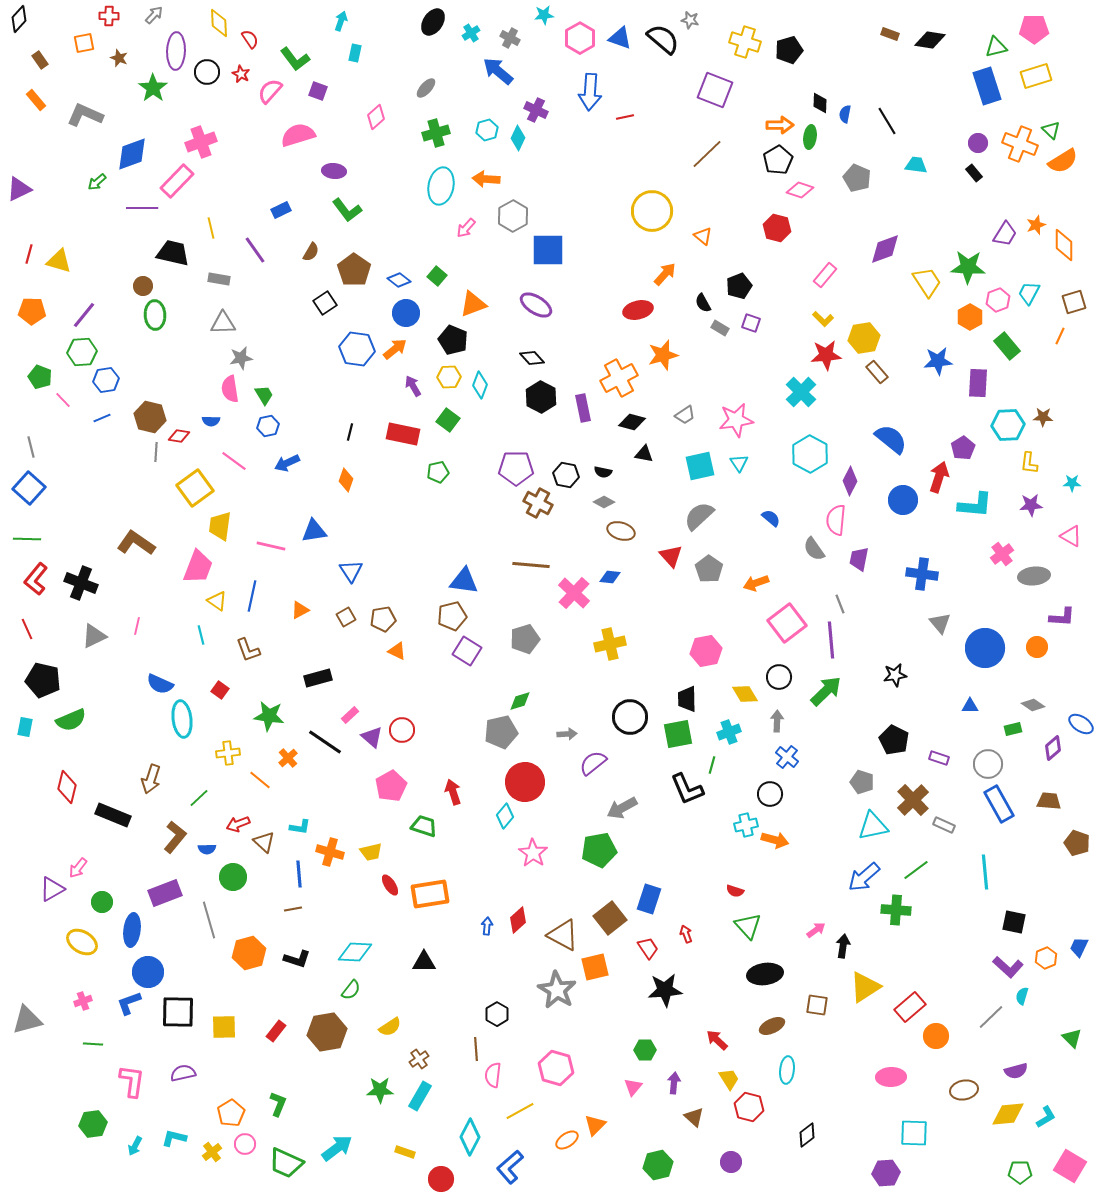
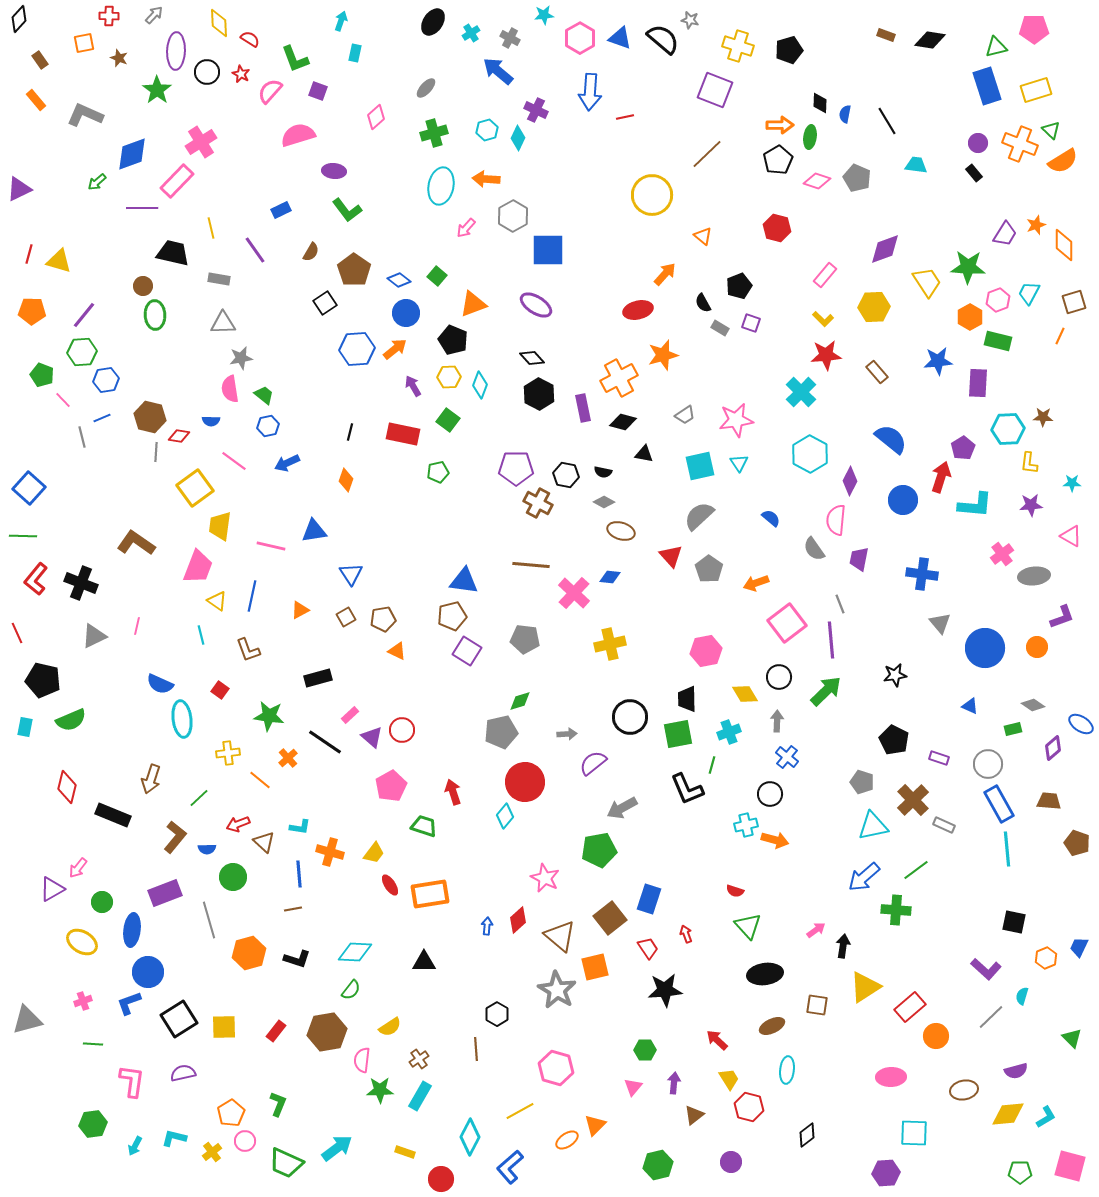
brown rectangle at (890, 34): moved 4 px left, 1 px down
red semicircle at (250, 39): rotated 24 degrees counterclockwise
yellow cross at (745, 42): moved 7 px left, 4 px down
green L-shape at (295, 59): rotated 16 degrees clockwise
yellow rectangle at (1036, 76): moved 14 px down
green star at (153, 88): moved 4 px right, 2 px down
green cross at (436, 133): moved 2 px left
pink cross at (201, 142): rotated 12 degrees counterclockwise
pink diamond at (800, 190): moved 17 px right, 9 px up
yellow circle at (652, 211): moved 16 px up
yellow hexagon at (864, 338): moved 10 px right, 31 px up; rotated 8 degrees clockwise
green rectangle at (1007, 346): moved 9 px left, 5 px up; rotated 36 degrees counterclockwise
blue hexagon at (357, 349): rotated 12 degrees counterclockwise
green pentagon at (40, 377): moved 2 px right, 2 px up
green trapezoid at (264, 395): rotated 20 degrees counterclockwise
black hexagon at (541, 397): moved 2 px left, 3 px up
black diamond at (632, 422): moved 9 px left
cyan hexagon at (1008, 425): moved 4 px down
gray line at (31, 447): moved 51 px right, 10 px up
red arrow at (939, 477): moved 2 px right
green line at (27, 539): moved 4 px left, 3 px up
blue triangle at (351, 571): moved 3 px down
purple L-shape at (1062, 617): rotated 24 degrees counterclockwise
red line at (27, 629): moved 10 px left, 4 px down
gray pentagon at (525, 639): rotated 24 degrees clockwise
blue triangle at (970, 706): rotated 24 degrees clockwise
yellow trapezoid at (371, 852): moved 3 px right, 1 px down; rotated 40 degrees counterclockwise
pink star at (533, 853): moved 12 px right, 25 px down; rotated 8 degrees counterclockwise
cyan line at (985, 872): moved 22 px right, 23 px up
brown triangle at (563, 935): moved 3 px left, 1 px down; rotated 12 degrees clockwise
purple L-shape at (1008, 967): moved 22 px left, 2 px down
black square at (178, 1012): moved 1 px right, 7 px down; rotated 33 degrees counterclockwise
pink semicircle at (493, 1075): moved 131 px left, 15 px up
brown triangle at (694, 1117): moved 2 px up; rotated 40 degrees clockwise
pink circle at (245, 1144): moved 3 px up
pink square at (1070, 1166): rotated 16 degrees counterclockwise
